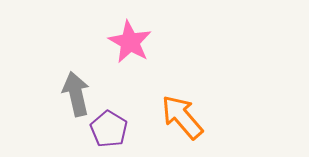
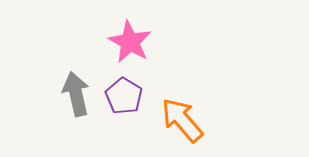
orange arrow: moved 3 px down
purple pentagon: moved 15 px right, 33 px up
